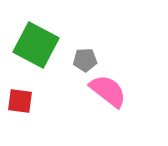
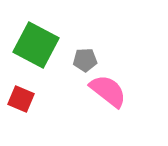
red square: moved 1 px right, 2 px up; rotated 16 degrees clockwise
